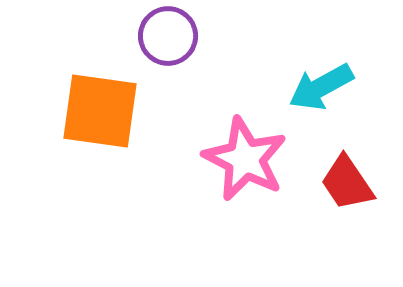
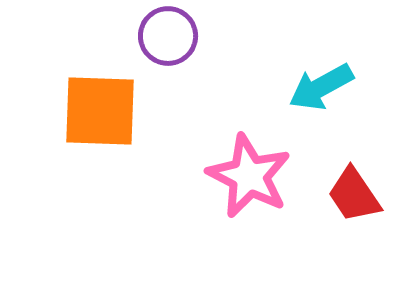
orange square: rotated 6 degrees counterclockwise
pink star: moved 4 px right, 17 px down
red trapezoid: moved 7 px right, 12 px down
